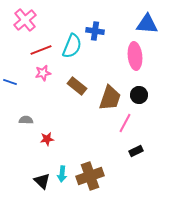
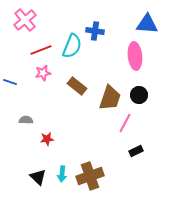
black triangle: moved 4 px left, 4 px up
